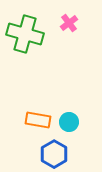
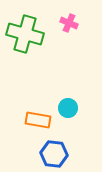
pink cross: rotated 30 degrees counterclockwise
cyan circle: moved 1 px left, 14 px up
blue hexagon: rotated 24 degrees counterclockwise
